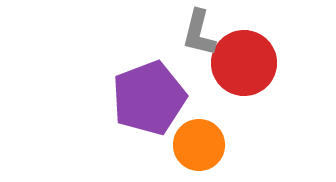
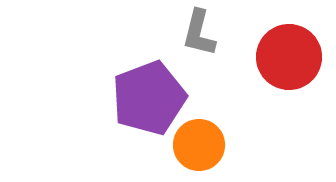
red circle: moved 45 px right, 6 px up
